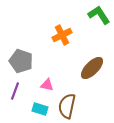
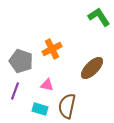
green L-shape: moved 2 px down
orange cross: moved 10 px left, 14 px down
